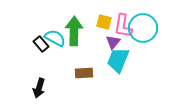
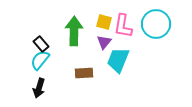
cyan circle: moved 13 px right, 4 px up
cyan semicircle: moved 15 px left, 22 px down; rotated 80 degrees counterclockwise
purple triangle: moved 9 px left
